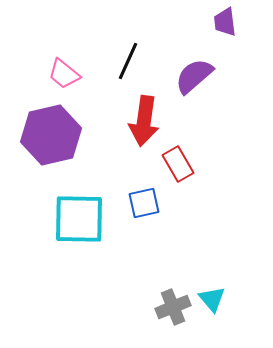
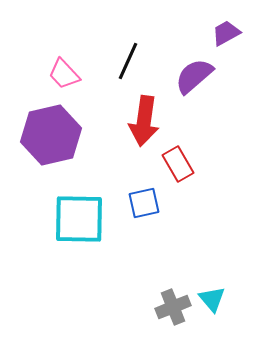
purple trapezoid: moved 1 px right, 11 px down; rotated 68 degrees clockwise
pink trapezoid: rotated 8 degrees clockwise
